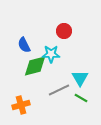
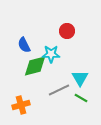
red circle: moved 3 px right
